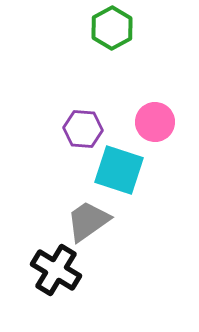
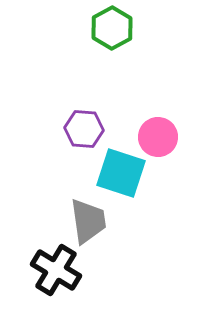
pink circle: moved 3 px right, 15 px down
purple hexagon: moved 1 px right
cyan square: moved 2 px right, 3 px down
gray trapezoid: rotated 117 degrees clockwise
